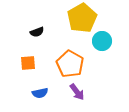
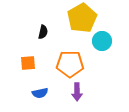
black semicircle: moved 6 px right; rotated 56 degrees counterclockwise
orange pentagon: rotated 28 degrees counterclockwise
purple arrow: rotated 36 degrees clockwise
